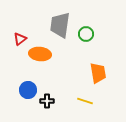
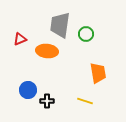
red triangle: rotated 16 degrees clockwise
orange ellipse: moved 7 px right, 3 px up
